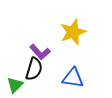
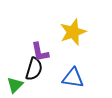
purple L-shape: rotated 30 degrees clockwise
